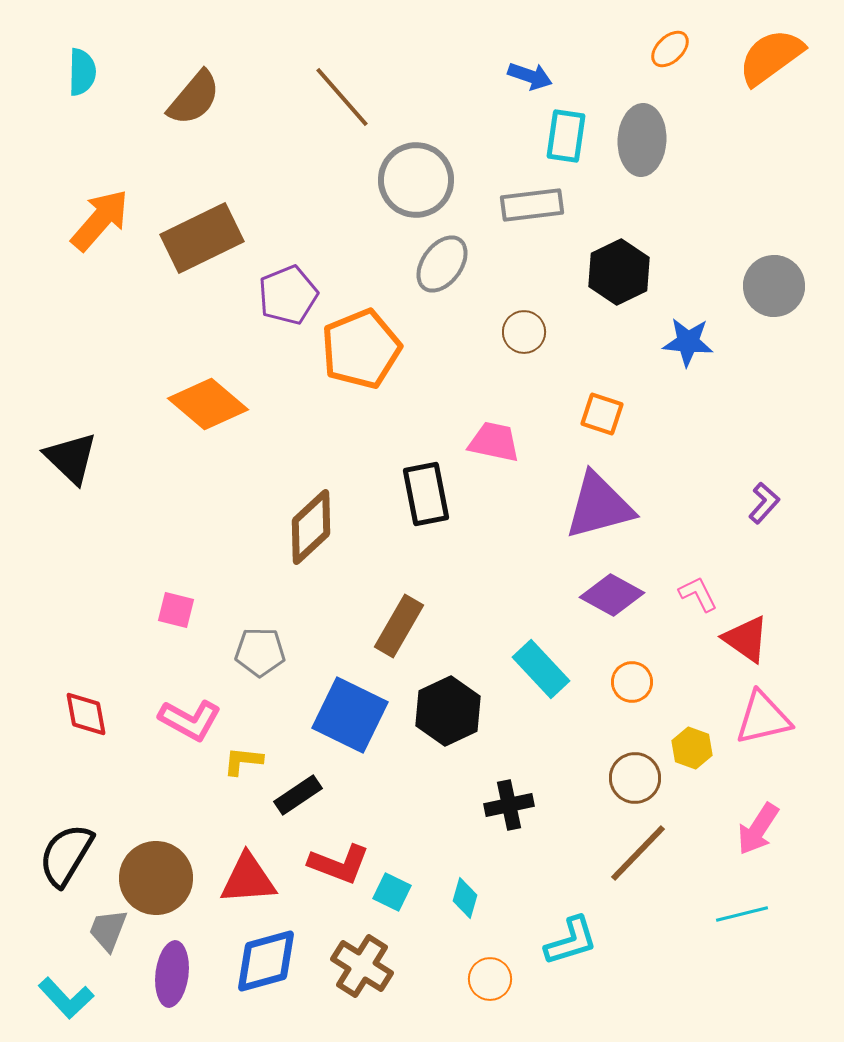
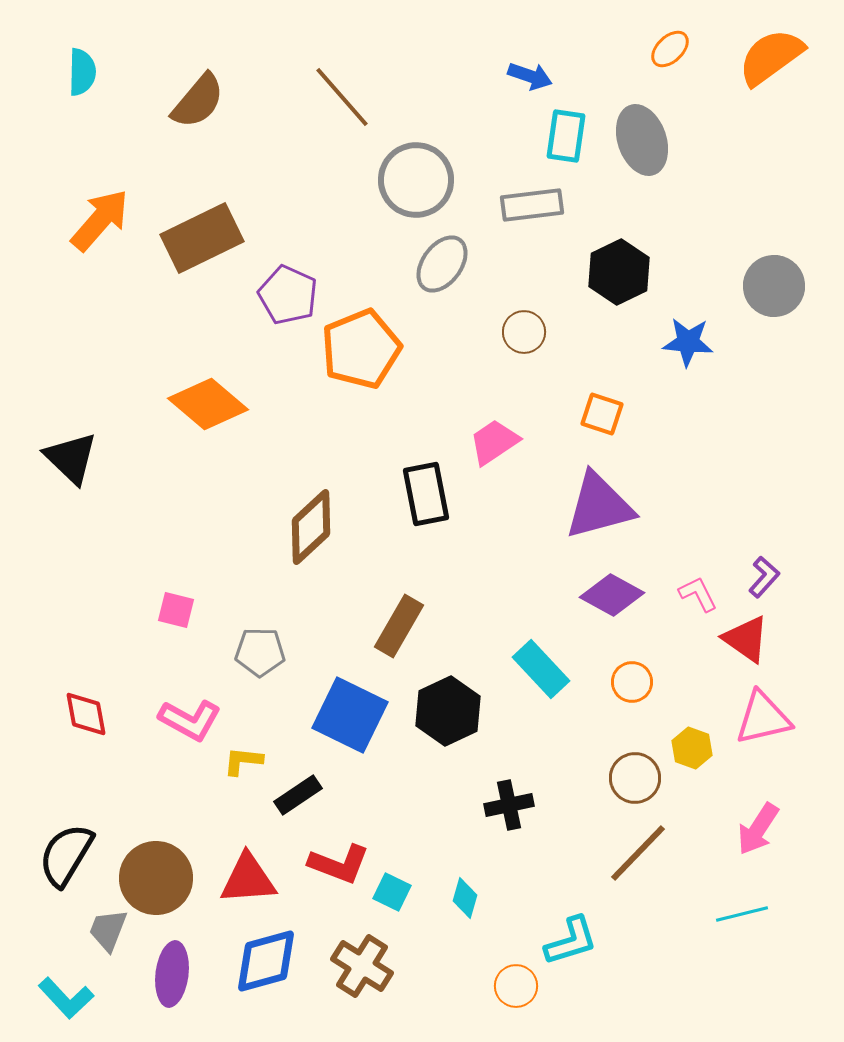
brown semicircle at (194, 98): moved 4 px right, 3 px down
gray ellipse at (642, 140): rotated 22 degrees counterclockwise
purple pentagon at (288, 295): rotated 26 degrees counterclockwise
pink trapezoid at (494, 442): rotated 46 degrees counterclockwise
purple L-shape at (764, 503): moved 74 px down
orange circle at (490, 979): moved 26 px right, 7 px down
